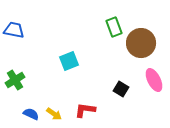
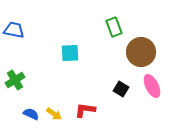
brown circle: moved 9 px down
cyan square: moved 1 px right, 8 px up; rotated 18 degrees clockwise
pink ellipse: moved 2 px left, 6 px down
